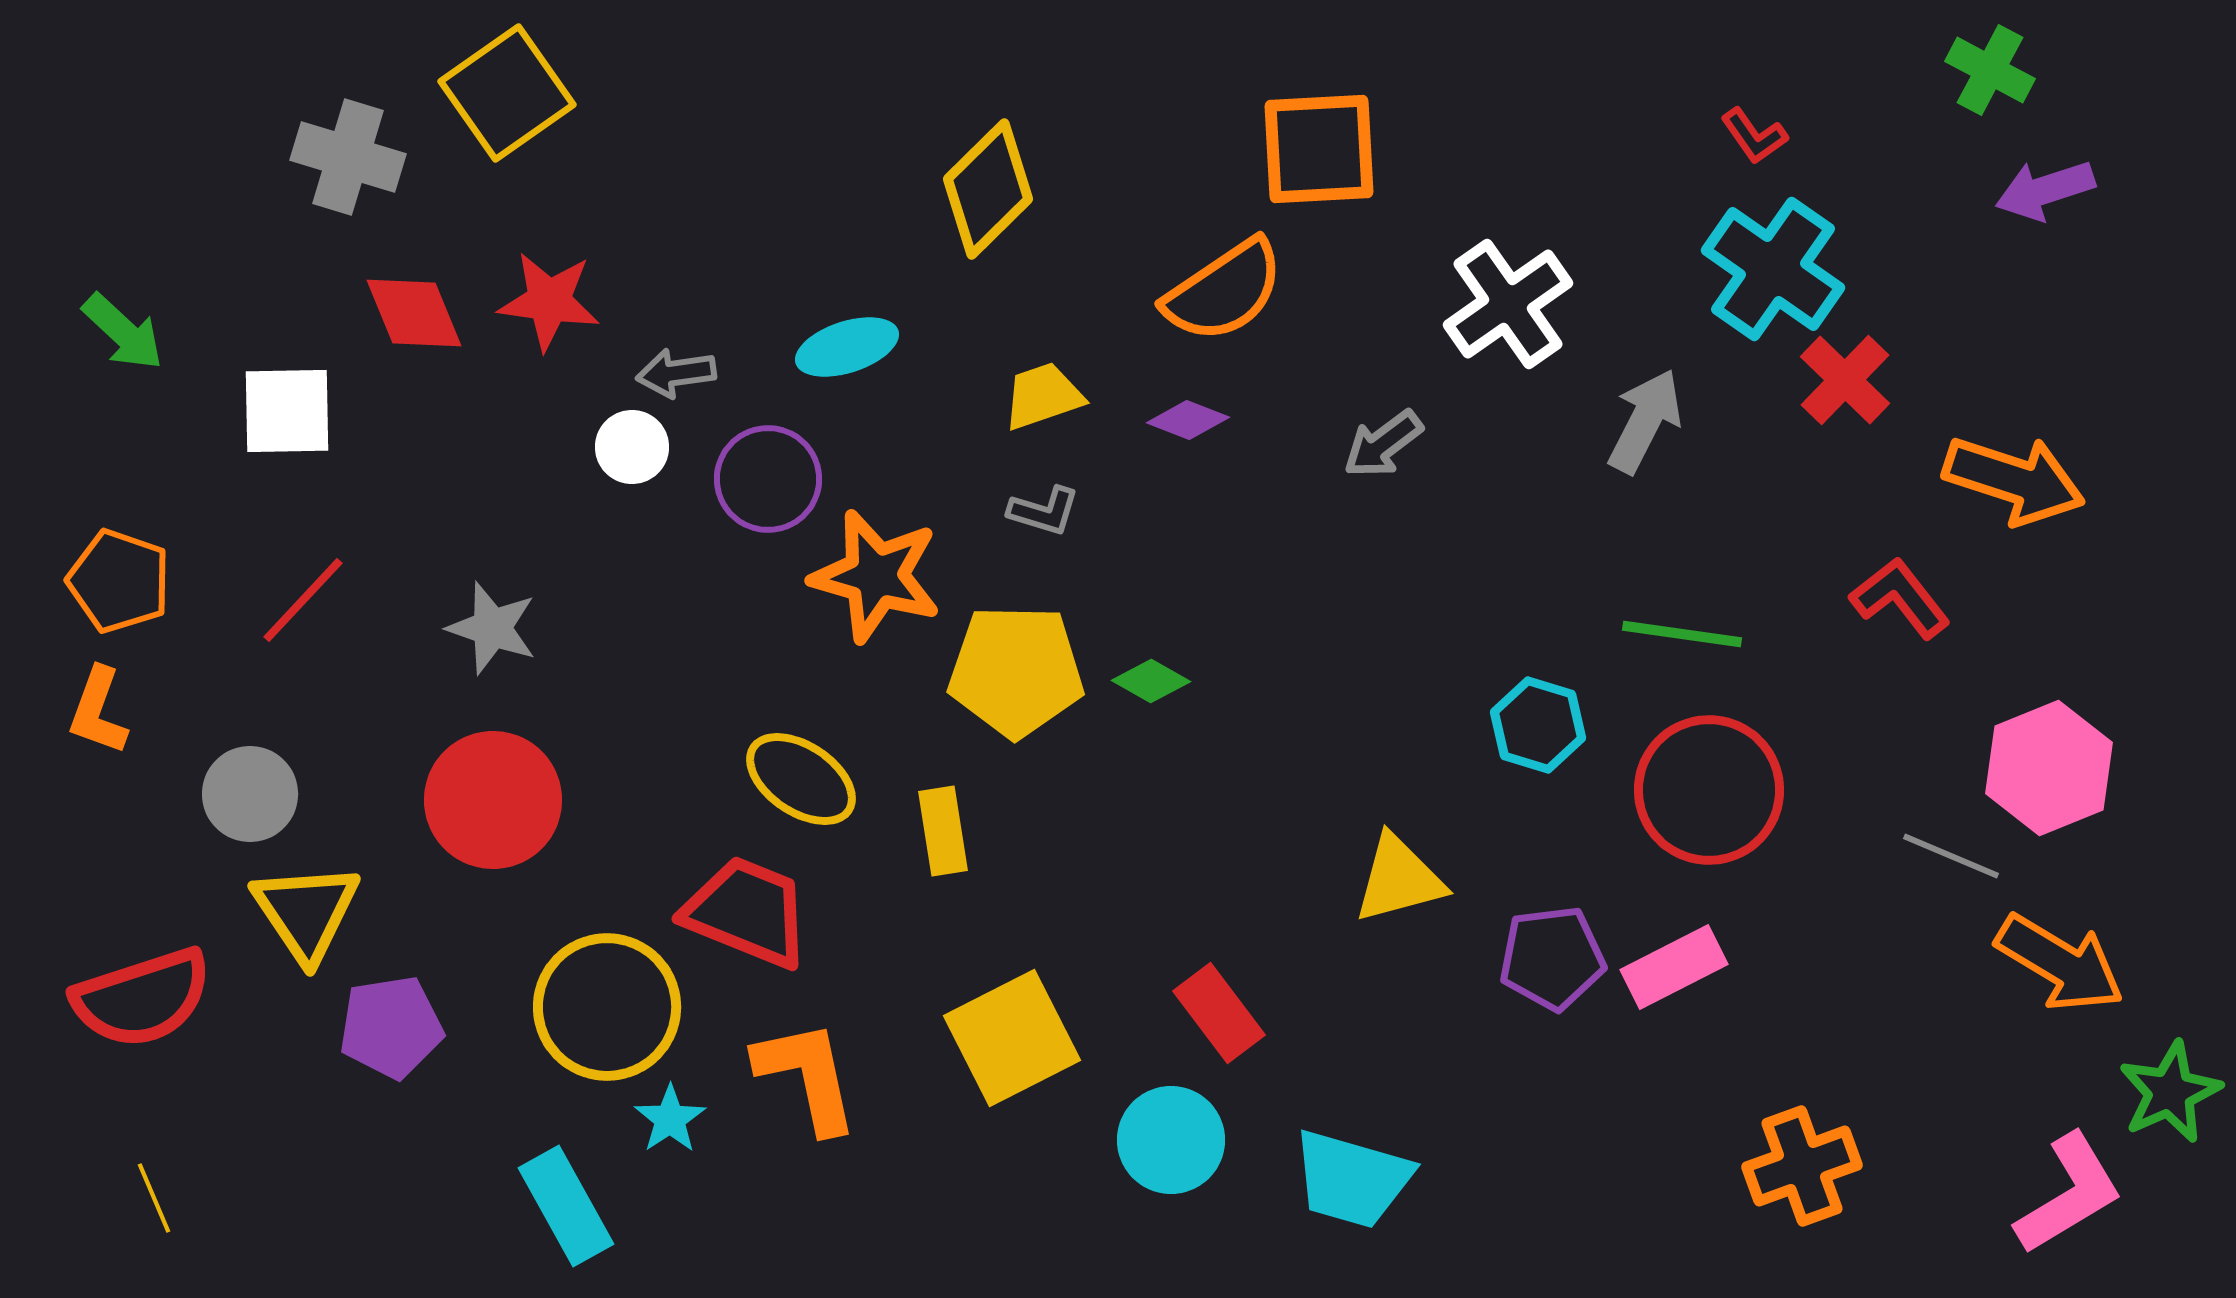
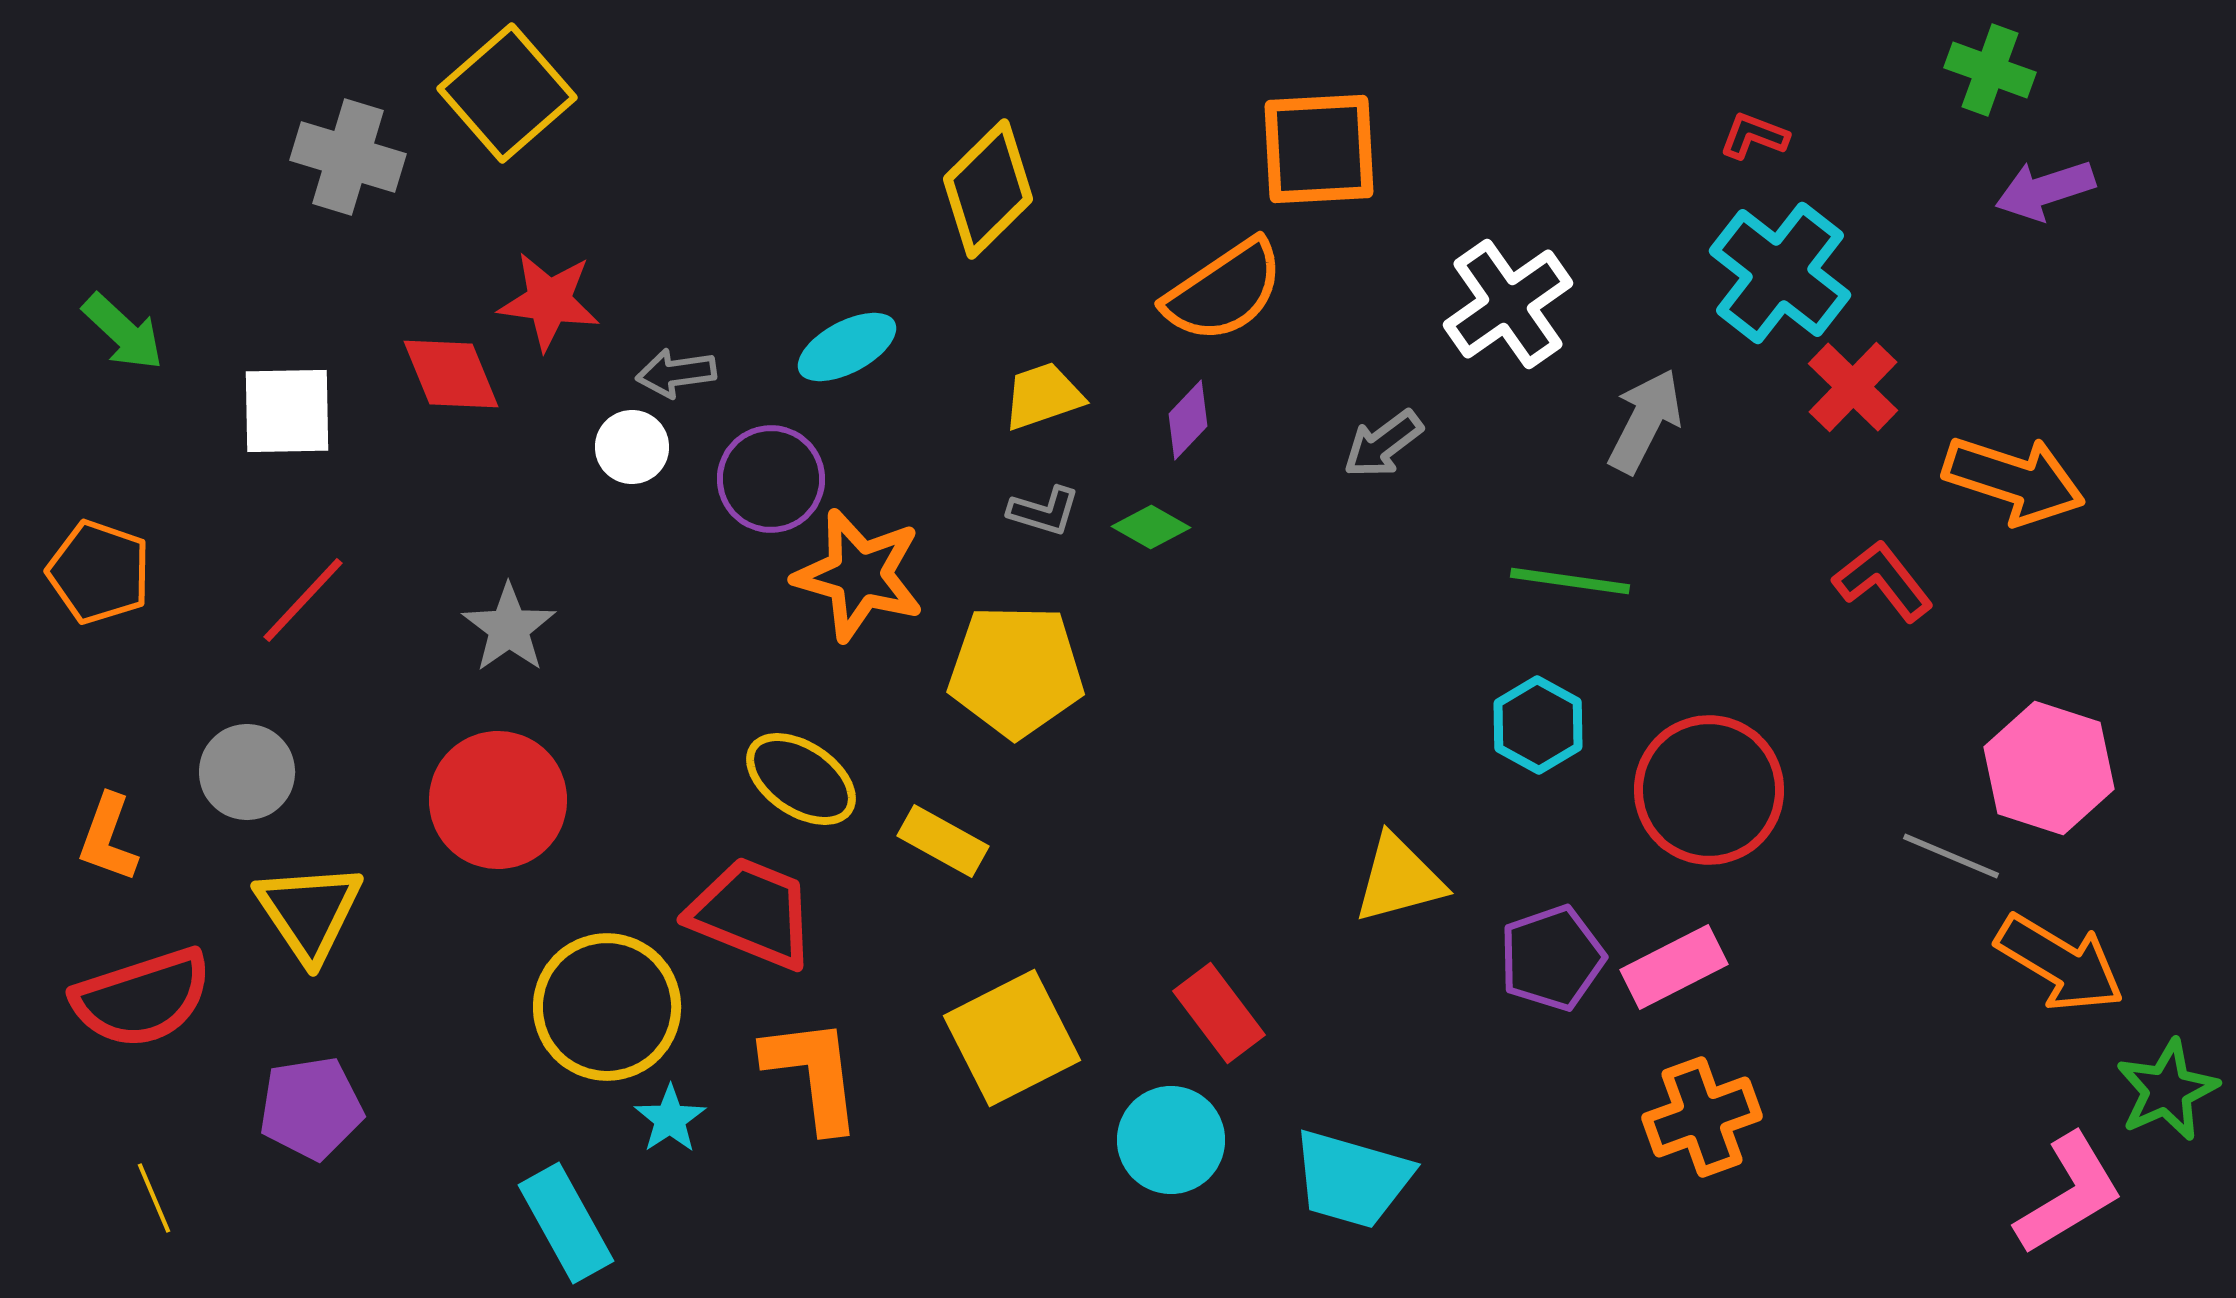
green cross at (1990, 70): rotated 8 degrees counterclockwise
yellow square at (507, 93): rotated 6 degrees counterclockwise
red L-shape at (1754, 136): rotated 146 degrees clockwise
cyan cross at (1773, 269): moved 7 px right, 4 px down; rotated 3 degrees clockwise
red diamond at (414, 313): moved 37 px right, 61 px down
cyan ellipse at (847, 347): rotated 10 degrees counterclockwise
red cross at (1845, 380): moved 8 px right, 7 px down
purple diamond at (1188, 420): rotated 68 degrees counterclockwise
purple circle at (768, 479): moved 3 px right
orange star at (876, 576): moved 17 px left, 1 px up
orange pentagon at (119, 581): moved 20 px left, 9 px up
red L-shape at (1900, 598): moved 17 px left, 17 px up
gray star at (492, 628): moved 17 px right; rotated 18 degrees clockwise
green line at (1682, 634): moved 112 px left, 53 px up
green diamond at (1151, 681): moved 154 px up
orange L-shape at (98, 711): moved 10 px right, 127 px down
cyan hexagon at (1538, 725): rotated 12 degrees clockwise
pink hexagon at (2049, 768): rotated 20 degrees counterclockwise
gray circle at (250, 794): moved 3 px left, 22 px up
red circle at (493, 800): moved 5 px right
yellow rectangle at (943, 831): moved 10 px down; rotated 52 degrees counterclockwise
yellow triangle at (306, 912): moved 3 px right
red trapezoid at (747, 912): moved 5 px right, 1 px down
purple pentagon at (1552, 958): rotated 12 degrees counterclockwise
purple pentagon at (391, 1027): moved 80 px left, 81 px down
orange L-shape at (807, 1076): moved 6 px right, 2 px up; rotated 5 degrees clockwise
green star at (2170, 1092): moved 3 px left, 2 px up
orange cross at (1802, 1166): moved 100 px left, 49 px up
cyan rectangle at (566, 1206): moved 17 px down
